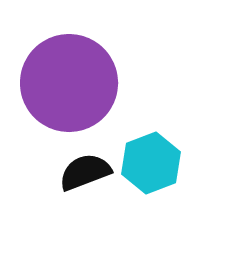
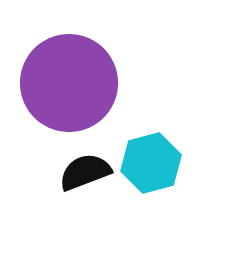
cyan hexagon: rotated 6 degrees clockwise
